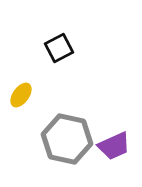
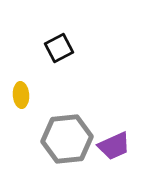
yellow ellipse: rotated 40 degrees counterclockwise
gray hexagon: rotated 18 degrees counterclockwise
